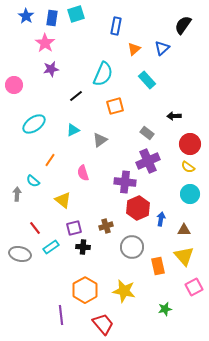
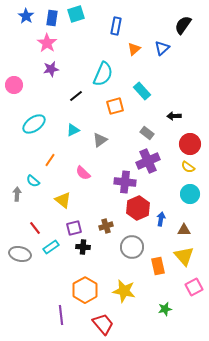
pink star at (45, 43): moved 2 px right
cyan rectangle at (147, 80): moved 5 px left, 11 px down
pink semicircle at (83, 173): rotated 28 degrees counterclockwise
